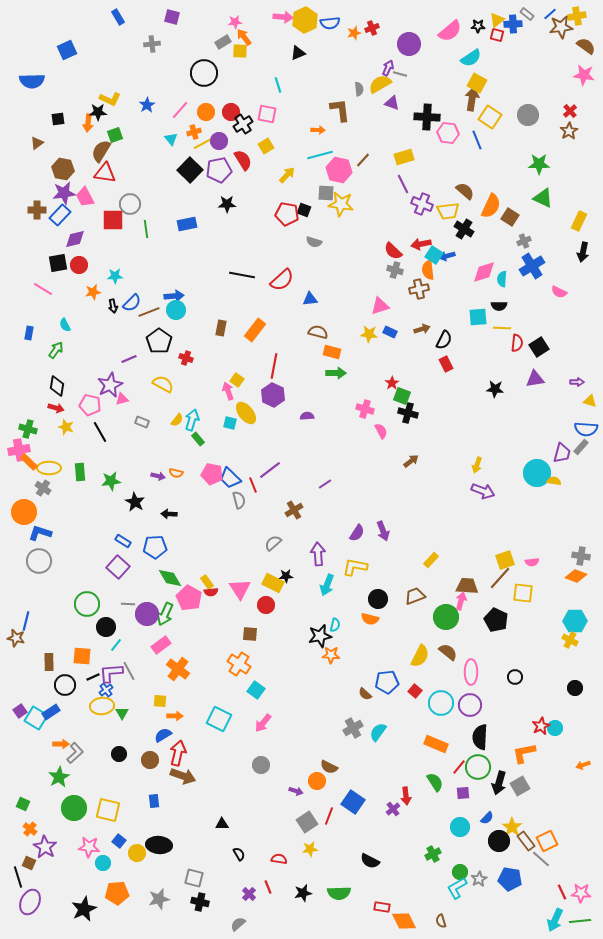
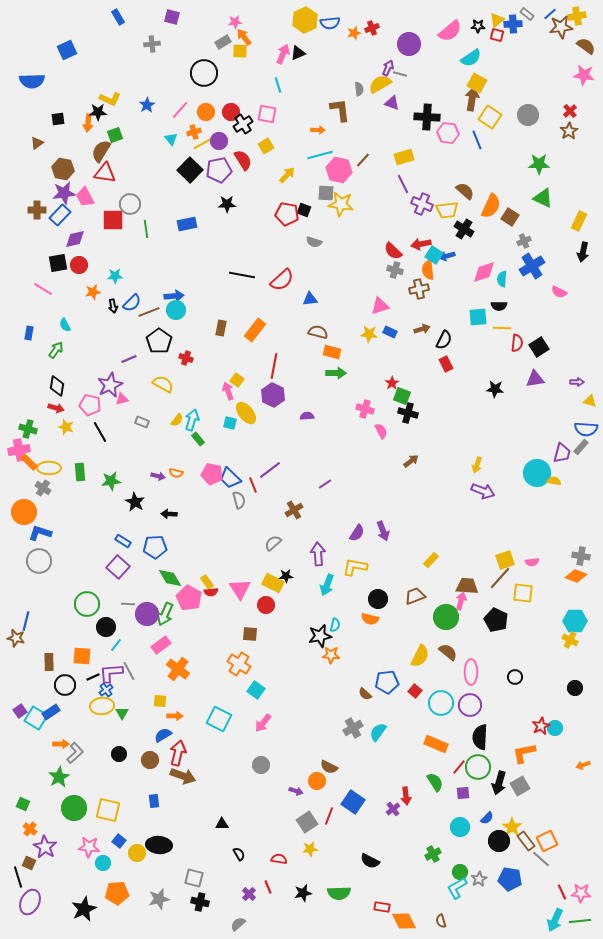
pink arrow at (283, 17): moved 37 px down; rotated 72 degrees counterclockwise
yellow trapezoid at (448, 211): moved 1 px left, 1 px up
